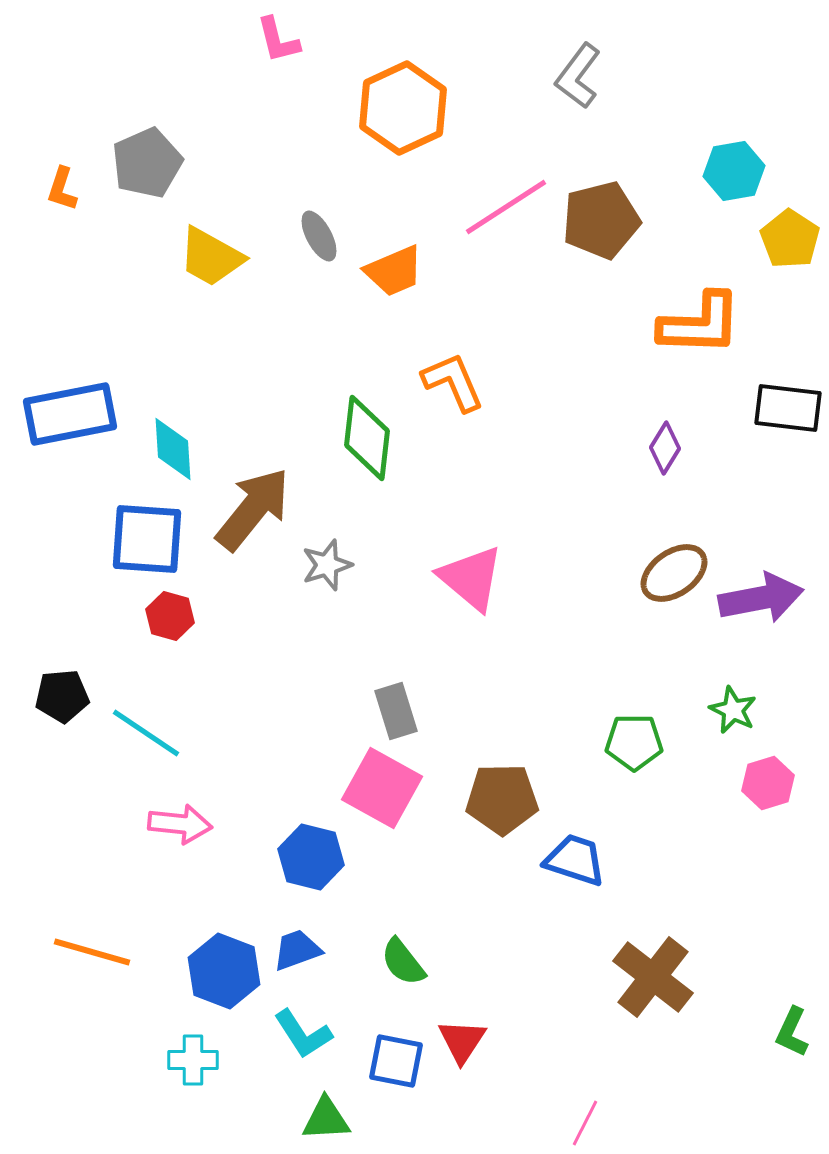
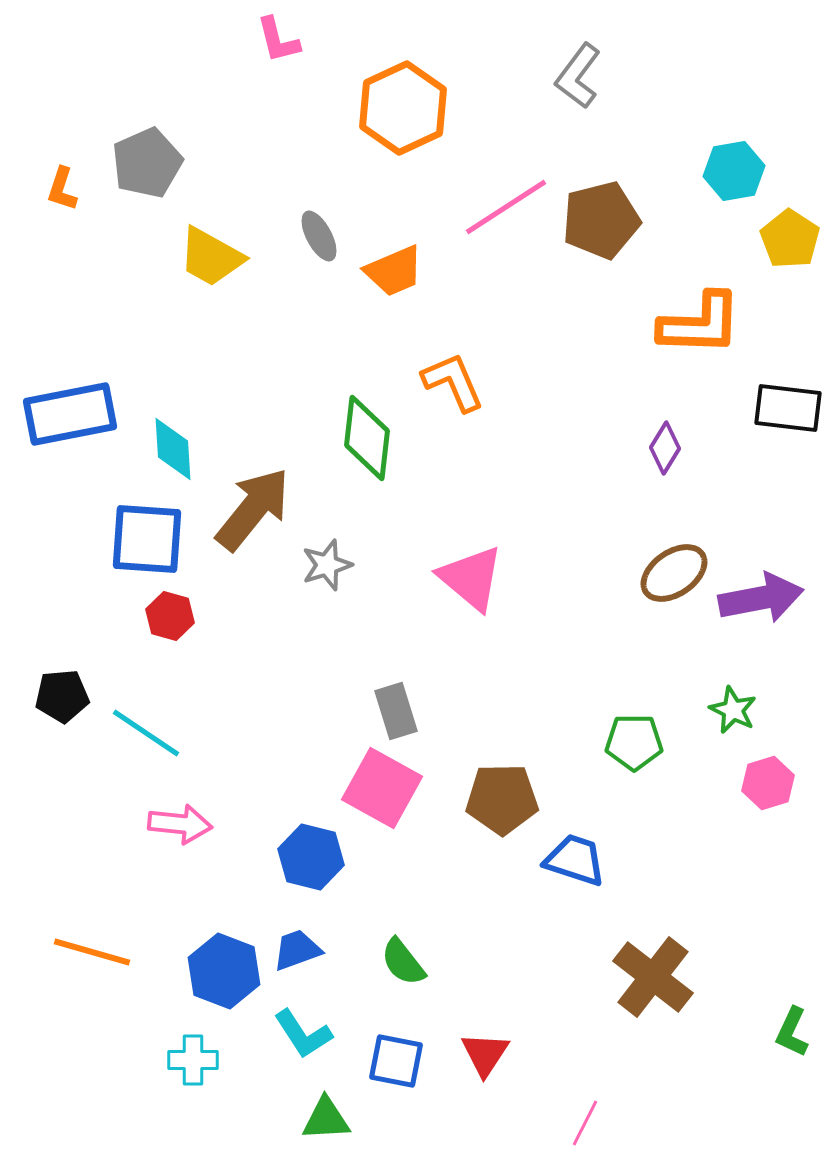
red triangle at (462, 1041): moved 23 px right, 13 px down
